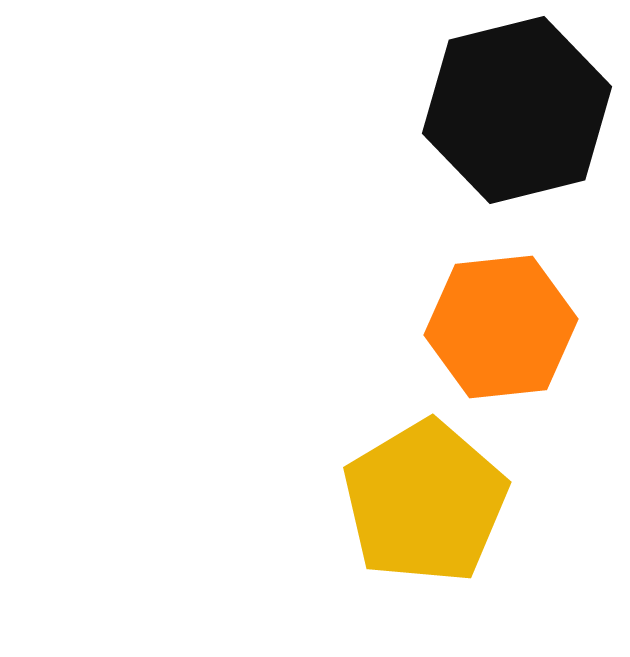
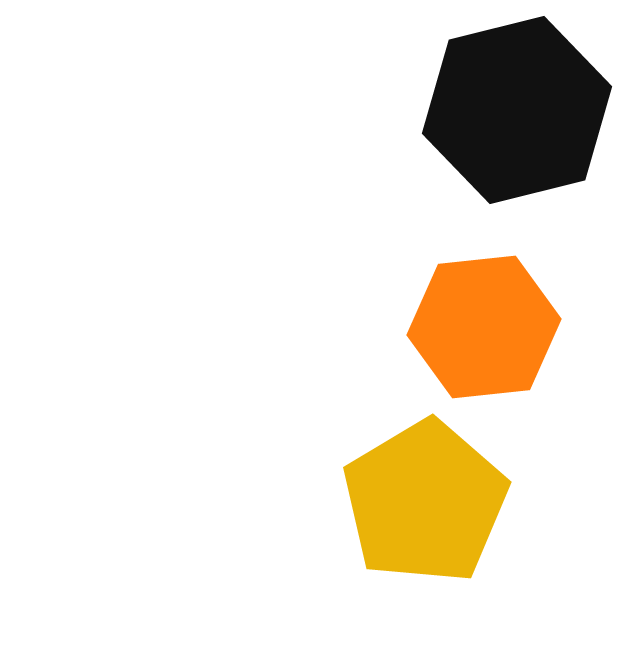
orange hexagon: moved 17 px left
